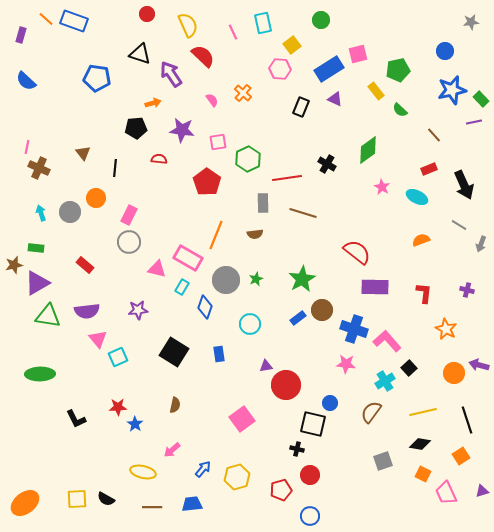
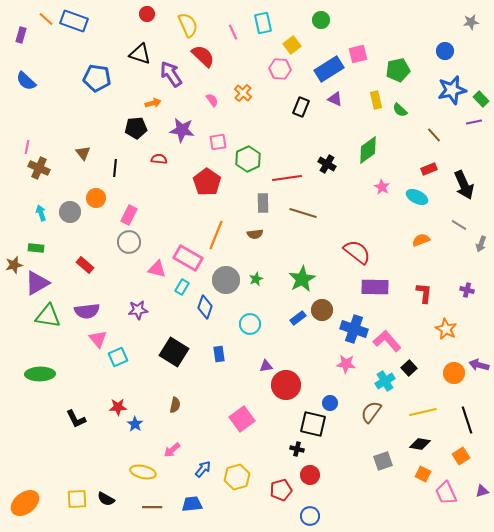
yellow rectangle at (376, 91): moved 9 px down; rotated 24 degrees clockwise
